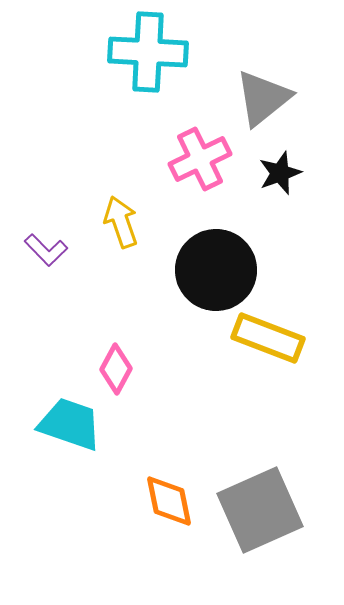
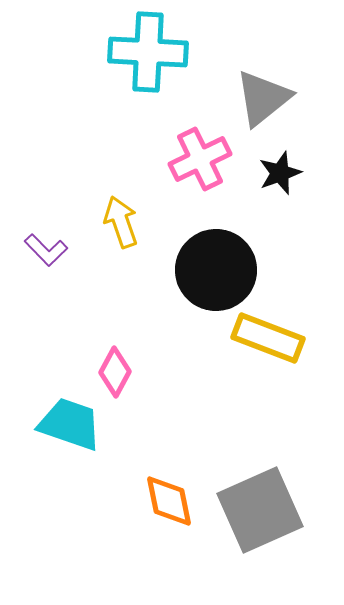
pink diamond: moved 1 px left, 3 px down
